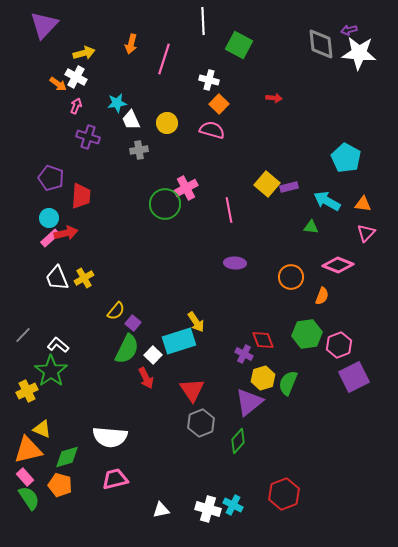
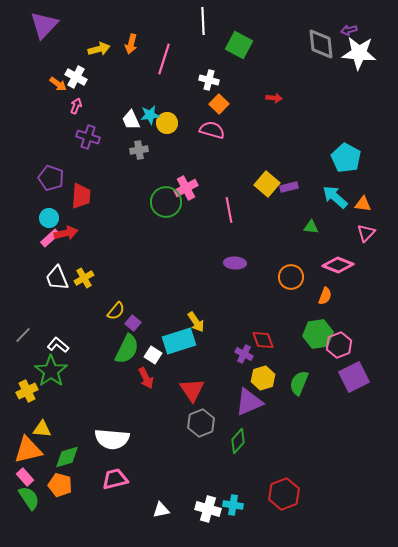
yellow arrow at (84, 53): moved 15 px right, 4 px up
cyan star at (117, 103): moved 33 px right, 12 px down
cyan arrow at (327, 201): moved 8 px right, 4 px up; rotated 12 degrees clockwise
green circle at (165, 204): moved 1 px right, 2 px up
orange semicircle at (322, 296): moved 3 px right
green hexagon at (307, 334): moved 11 px right
white square at (153, 355): rotated 12 degrees counterclockwise
green semicircle at (288, 383): moved 11 px right
purple triangle at (249, 402): rotated 16 degrees clockwise
yellow triangle at (42, 429): rotated 18 degrees counterclockwise
white semicircle at (110, 437): moved 2 px right, 2 px down
cyan cross at (233, 505): rotated 18 degrees counterclockwise
